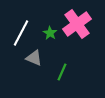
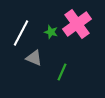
green star: moved 1 px right, 1 px up; rotated 16 degrees counterclockwise
